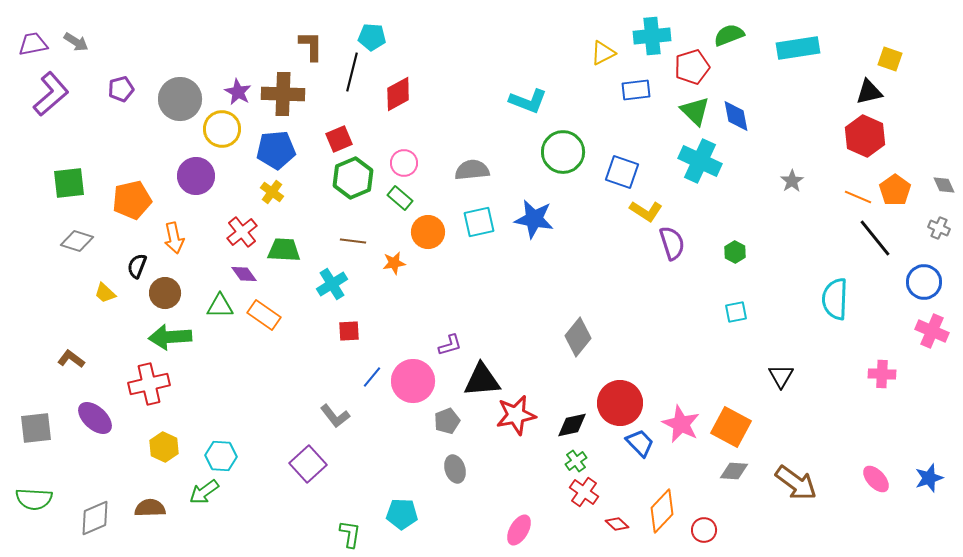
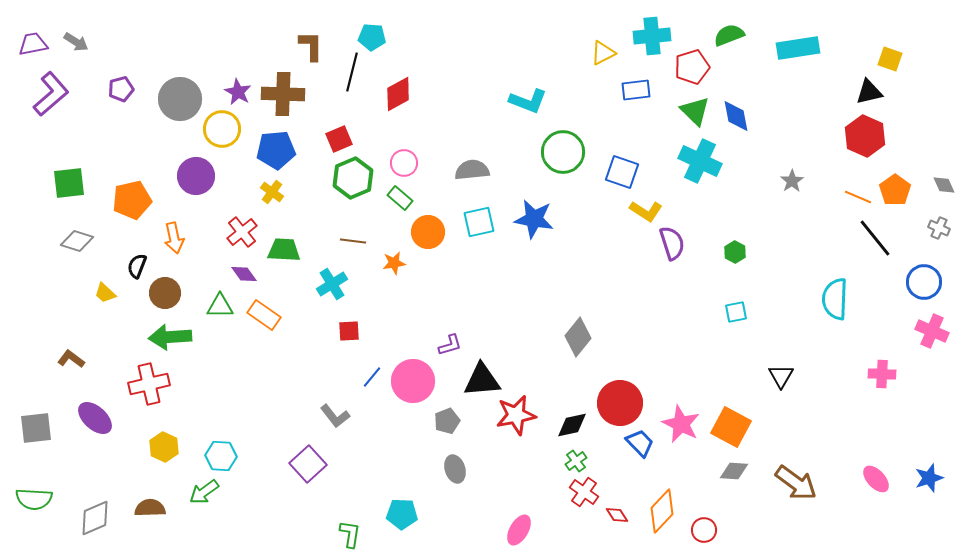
red diamond at (617, 524): moved 9 px up; rotated 15 degrees clockwise
